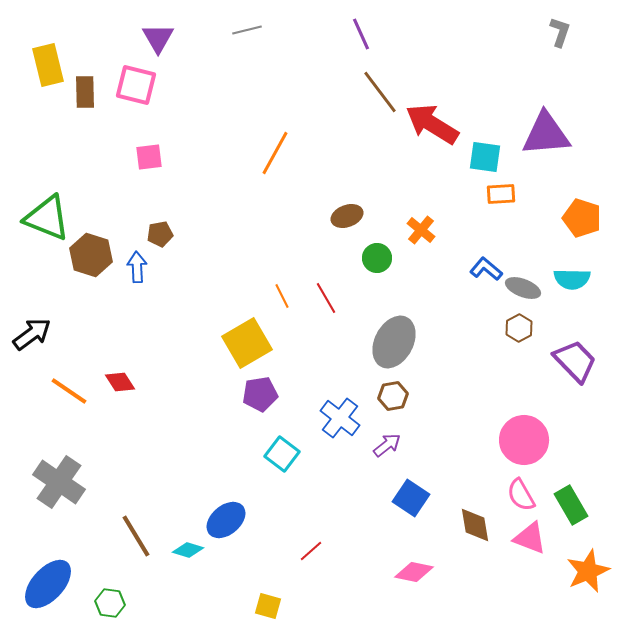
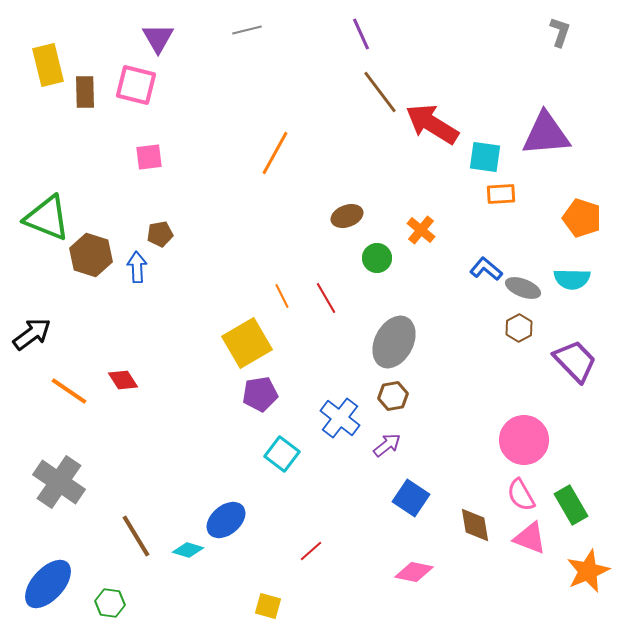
red diamond at (120, 382): moved 3 px right, 2 px up
